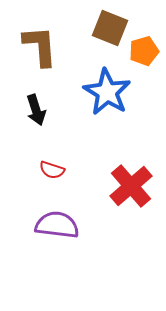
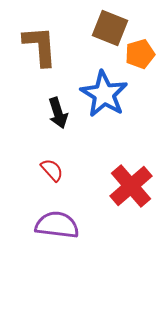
orange pentagon: moved 4 px left, 3 px down
blue star: moved 3 px left, 2 px down
black arrow: moved 22 px right, 3 px down
red semicircle: rotated 150 degrees counterclockwise
